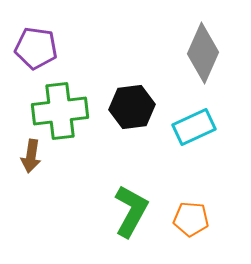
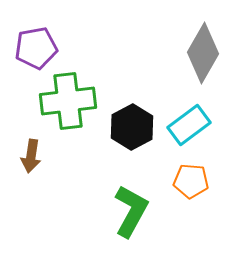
purple pentagon: rotated 18 degrees counterclockwise
gray diamond: rotated 6 degrees clockwise
black hexagon: moved 20 px down; rotated 21 degrees counterclockwise
green cross: moved 8 px right, 10 px up
cyan rectangle: moved 5 px left, 2 px up; rotated 12 degrees counterclockwise
orange pentagon: moved 38 px up
